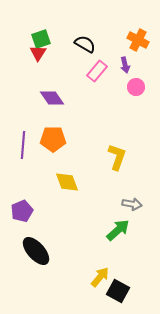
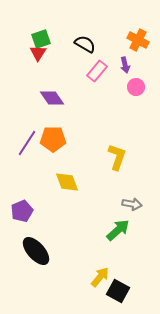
purple line: moved 4 px right, 2 px up; rotated 28 degrees clockwise
